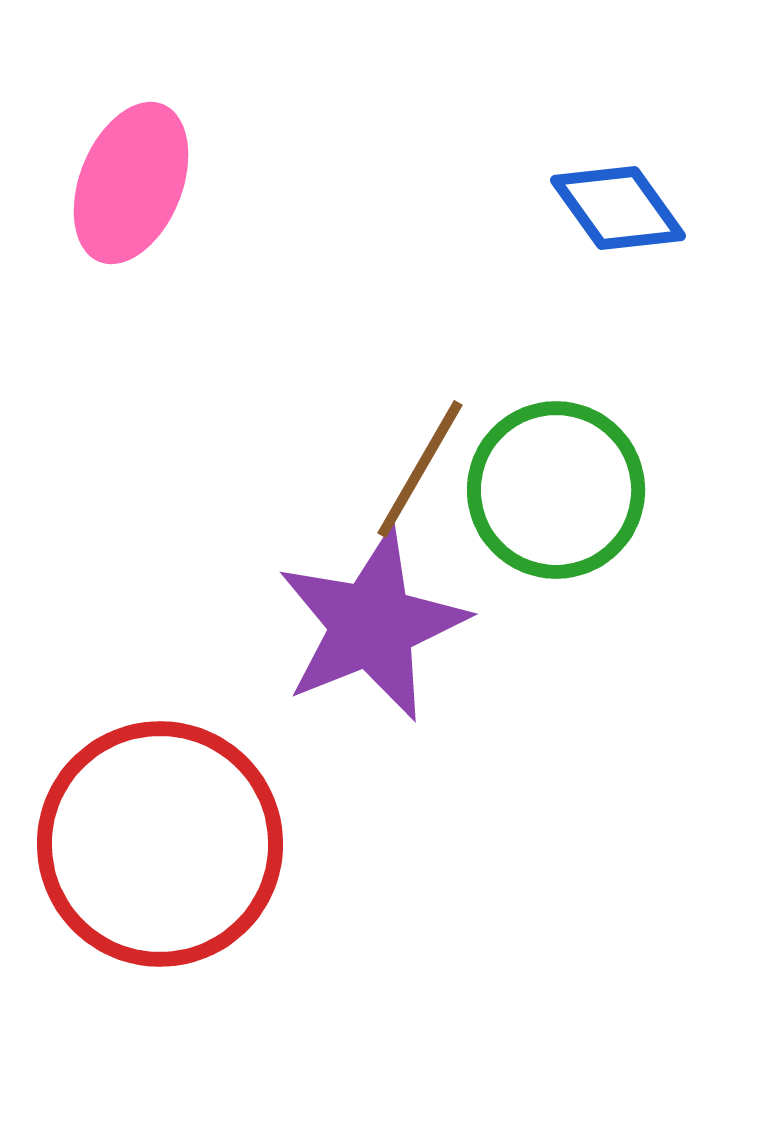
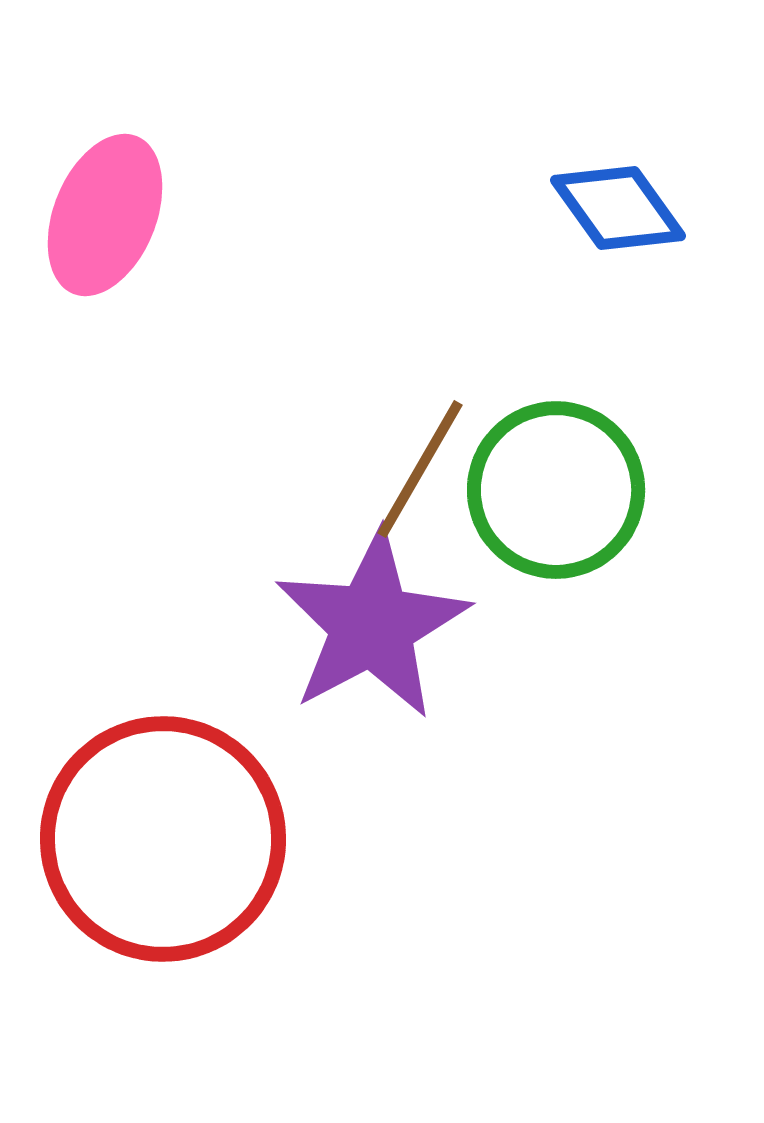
pink ellipse: moved 26 px left, 32 px down
purple star: rotated 6 degrees counterclockwise
red circle: moved 3 px right, 5 px up
